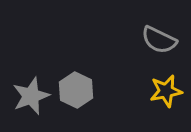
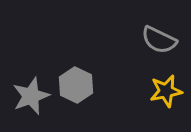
gray hexagon: moved 5 px up
